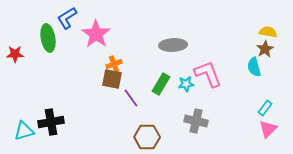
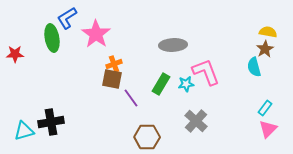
green ellipse: moved 4 px right
pink L-shape: moved 2 px left, 2 px up
gray cross: rotated 30 degrees clockwise
